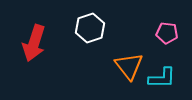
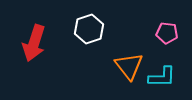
white hexagon: moved 1 px left, 1 px down
cyan L-shape: moved 1 px up
